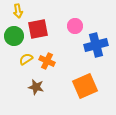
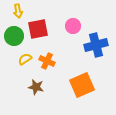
pink circle: moved 2 px left
yellow semicircle: moved 1 px left
orange square: moved 3 px left, 1 px up
